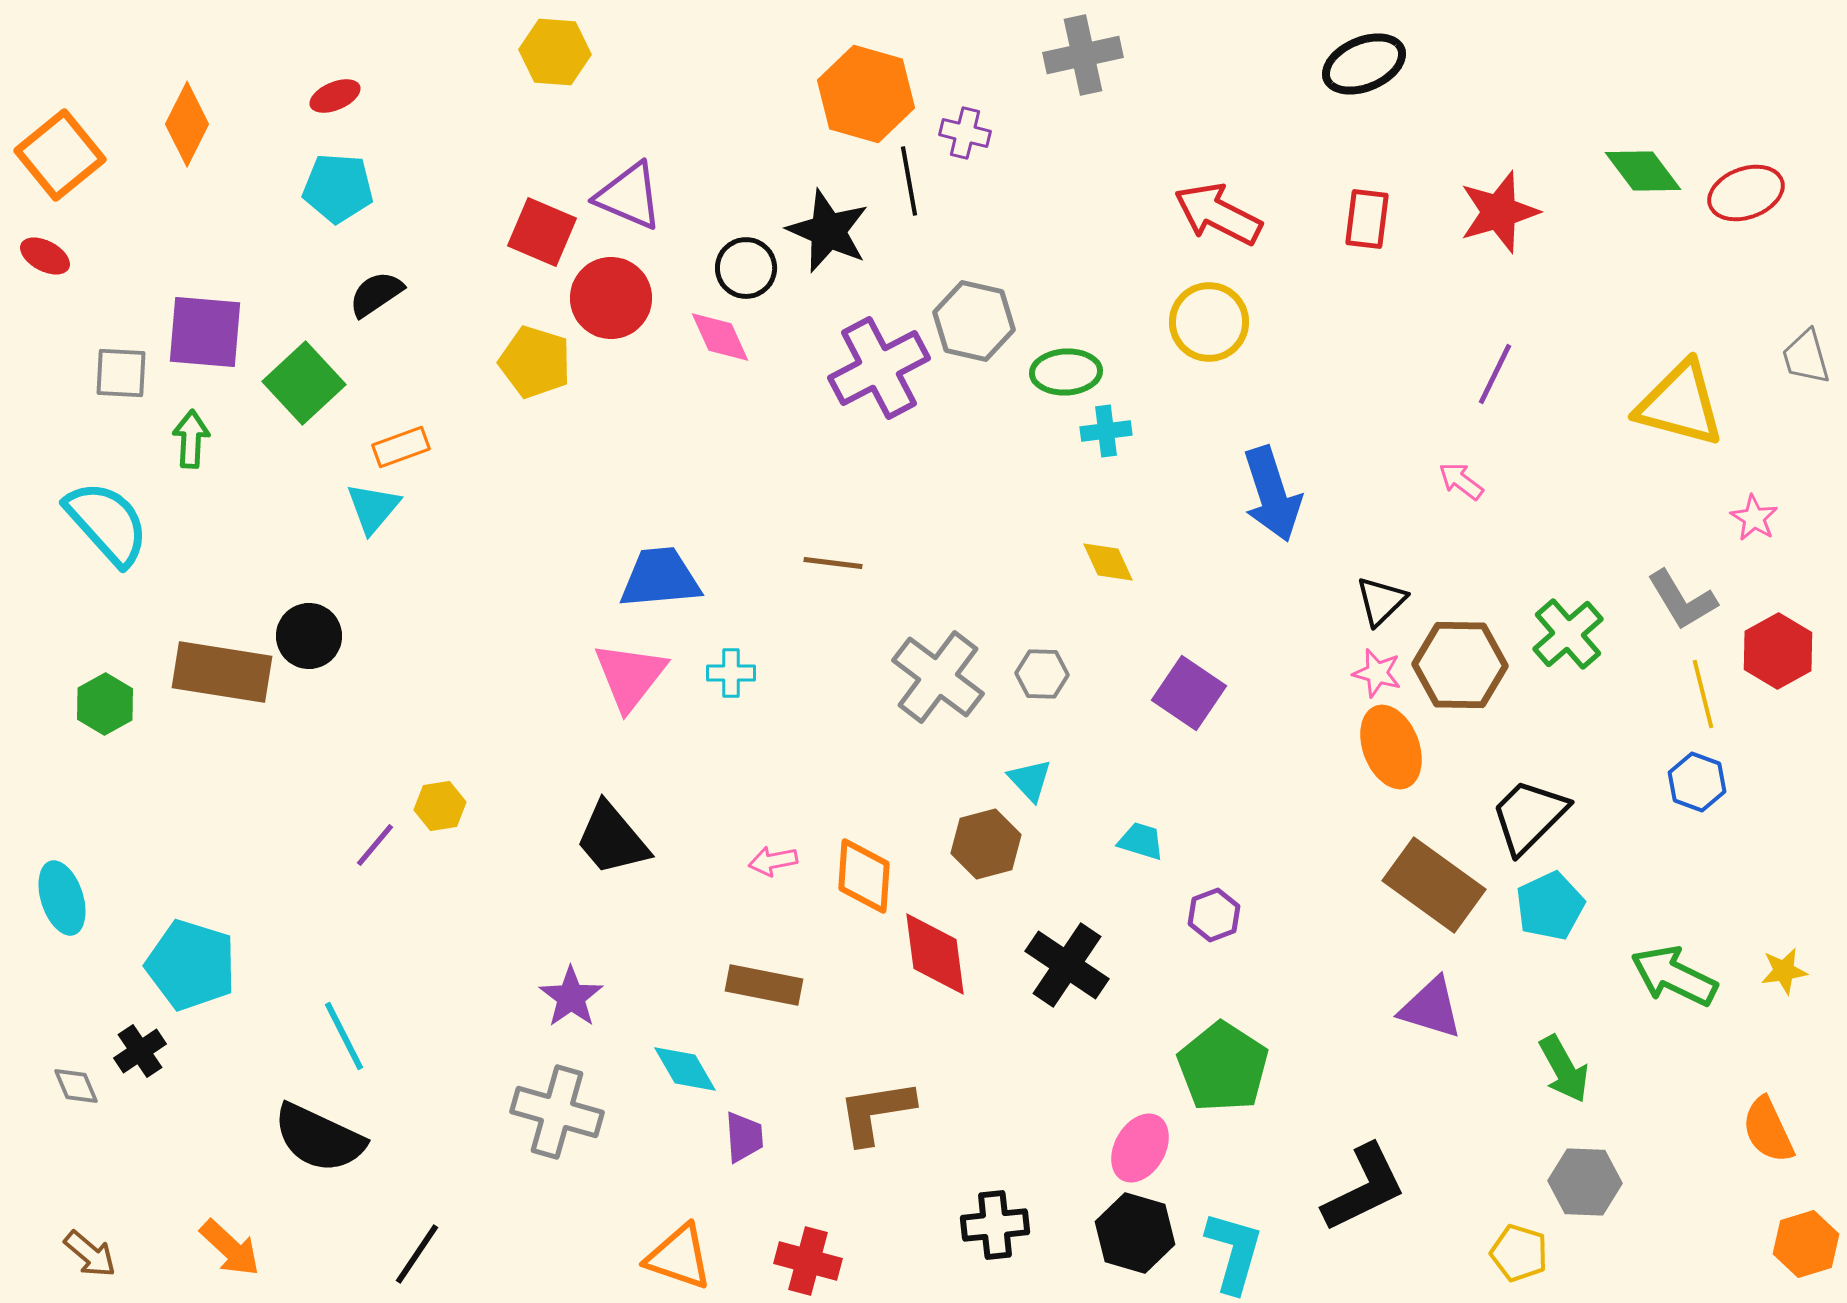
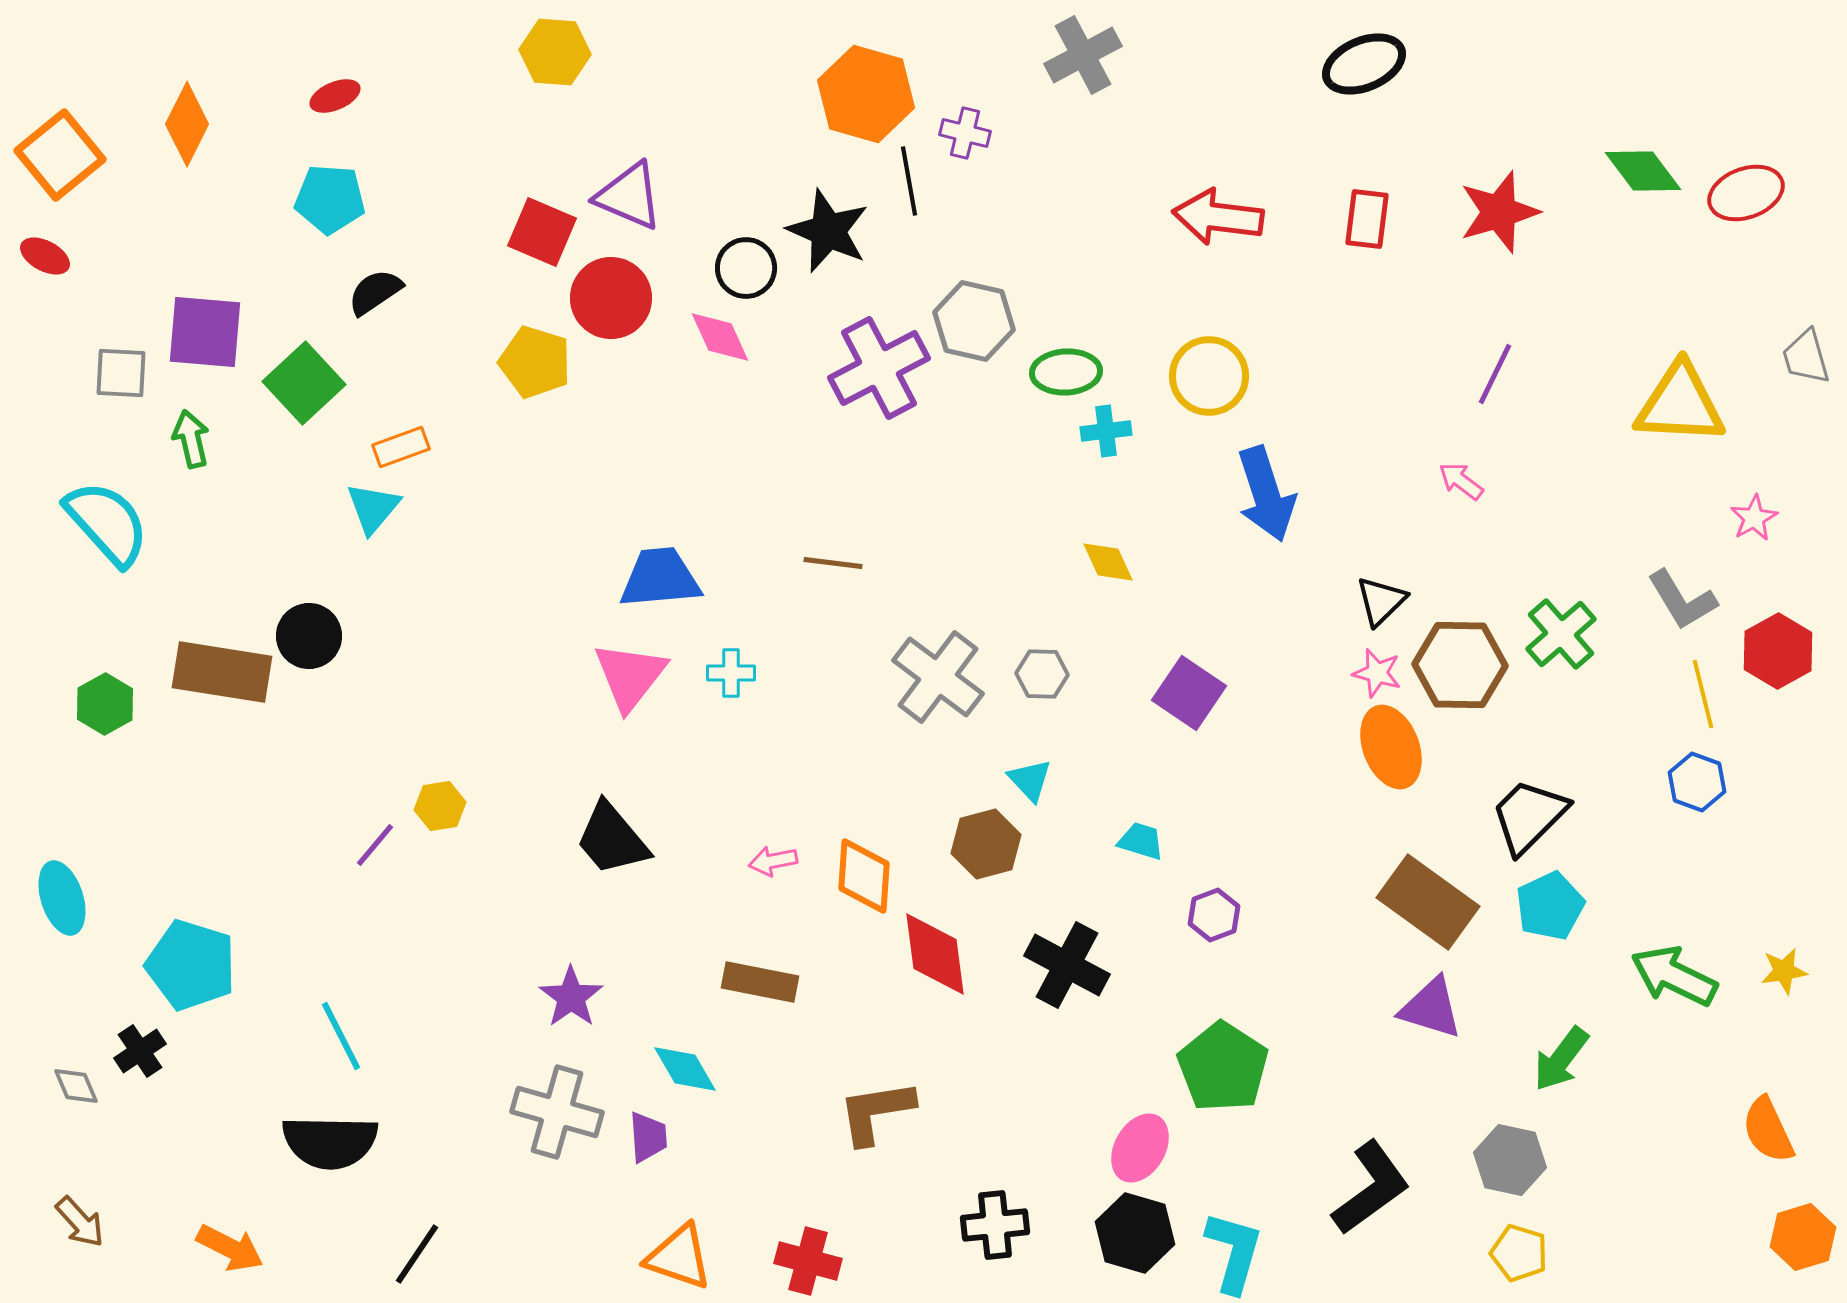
gray cross at (1083, 55): rotated 16 degrees counterclockwise
cyan pentagon at (338, 188): moved 8 px left, 11 px down
red arrow at (1218, 214): moved 3 px down; rotated 20 degrees counterclockwise
black semicircle at (376, 294): moved 1 px left, 2 px up
yellow circle at (1209, 322): moved 54 px down
yellow triangle at (1680, 404): rotated 12 degrees counterclockwise
green arrow at (191, 439): rotated 16 degrees counterclockwise
blue arrow at (1272, 494): moved 6 px left
pink star at (1754, 518): rotated 12 degrees clockwise
green cross at (1568, 634): moved 7 px left
brown rectangle at (1434, 885): moved 6 px left, 17 px down
black cross at (1067, 965): rotated 6 degrees counterclockwise
brown rectangle at (764, 985): moved 4 px left, 3 px up
cyan line at (344, 1036): moved 3 px left
green arrow at (1564, 1069): moved 3 px left, 10 px up; rotated 66 degrees clockwise
purple trapezoid at (744, 1137): moved 96 px left
black semicircle at (319, 1138): moved 11 px right, 4 px down; rotated 24 degrees counterclockwise
gray hexagon at (1585, 1182): moved 75 px left, 22 px up; rotated 10 degrees clockwise
black L-shape at (1364, 1188): moved 7 px right; rotated 10 degrees counterclockwise
orange hexagon at (1806, 1244): moved 3 px left, 7 px up
orange arrow at (230, 1248): rotated 16 degrees counterclockwise
brown arrow at (90, 1254): moved 10 px left, 32 px up; rotated 8 degrees clockwise
